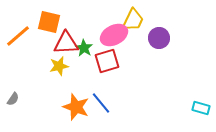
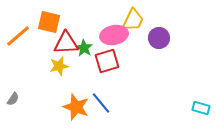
pink ellipse: rotated 16 degrees clockwise
